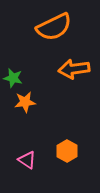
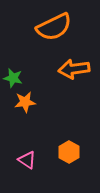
orange hexagon: moved 2 px right, 1 px down
